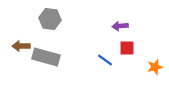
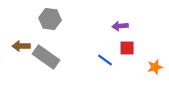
gray rectangle: rotated 20 degrees clockwise
